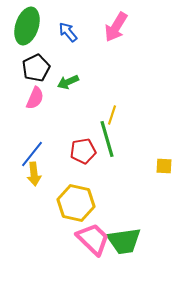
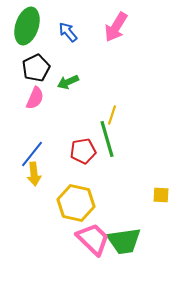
yellow square: moved 3 px left, 29 px down
